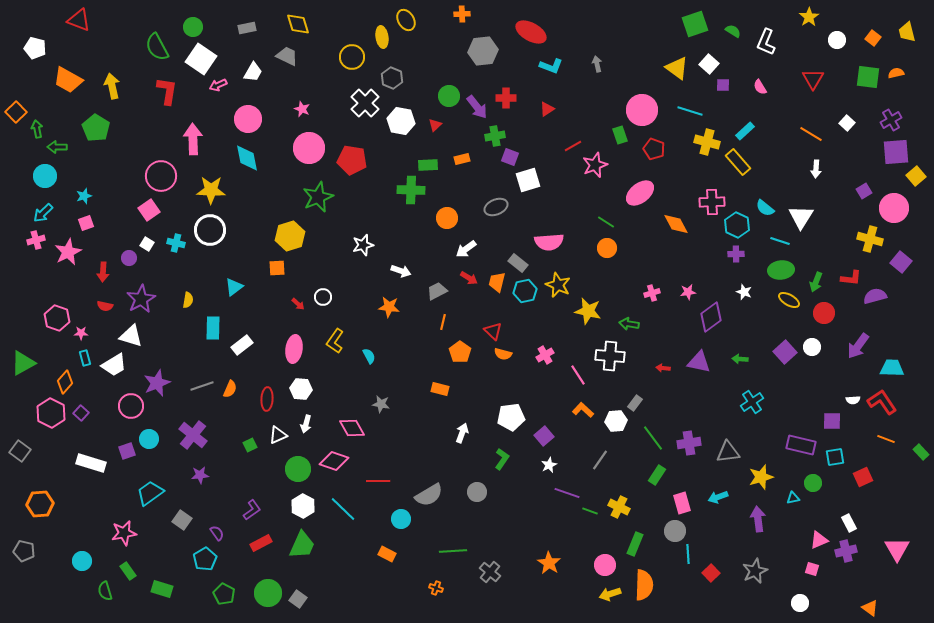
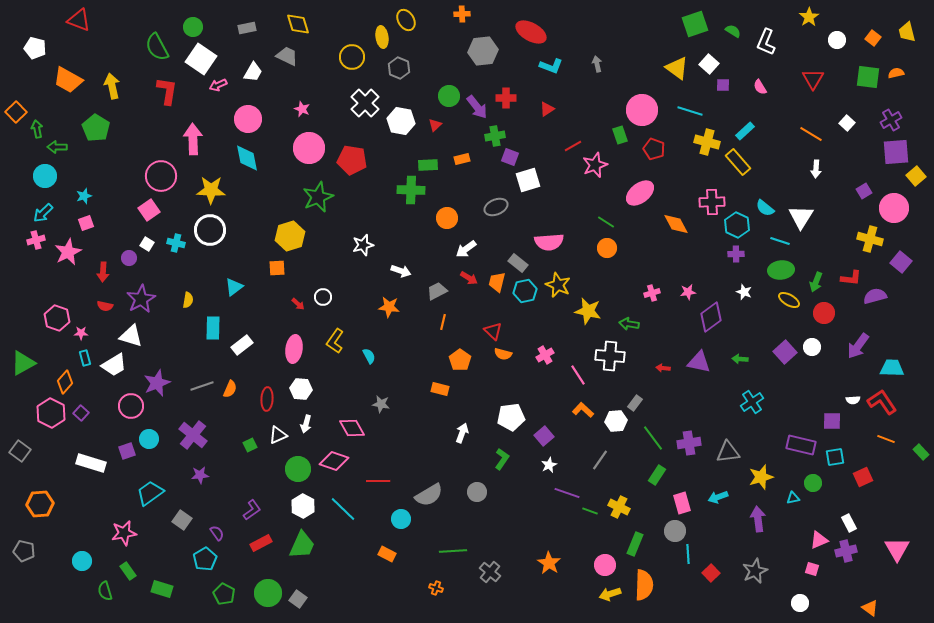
gray hexagon at (392, 78): moved 7 px right, 10 px up
orange pentagon at (460, 352): moved 8 px down
